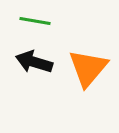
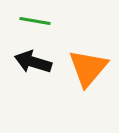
black arrow: moved 1 px left
